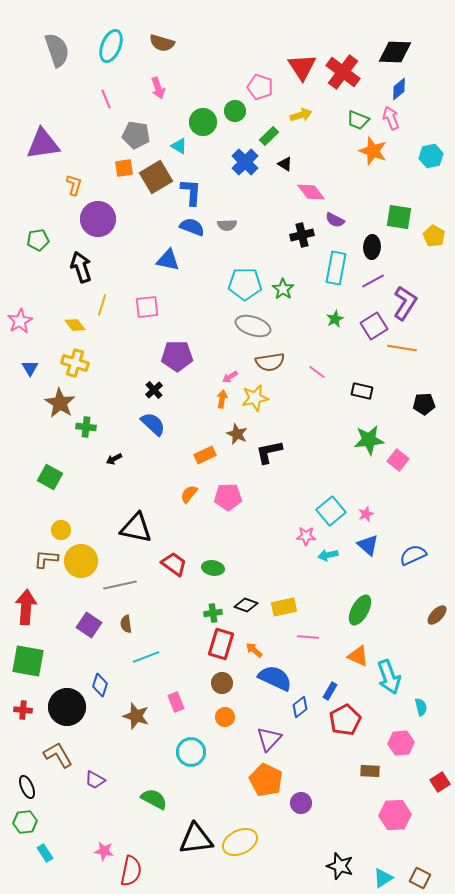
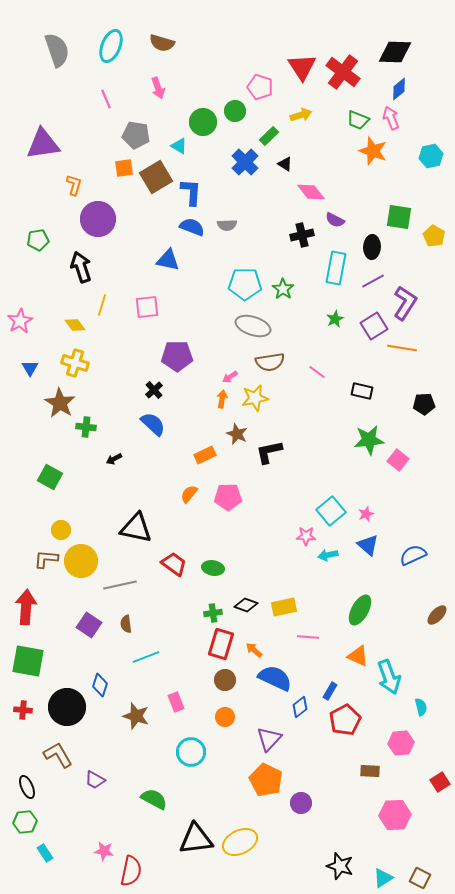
brown circle at (222, 683): moved 3 px right, 3 px up
